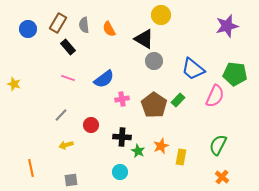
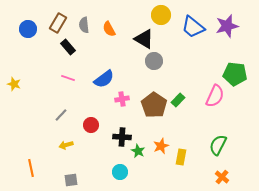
blue trapezoid: moved 42 px up
